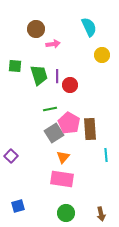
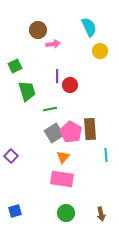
brown circle: moved 2 px right, 1 px down
yellow circle: moved 2 px left, 4 px up
green square: rotated 32 degrees counterclockwise
green trapezoid: moved 12 px left, 16 px down
pink pentagon: moved 2 px right, 9 px down
blue square: moved 3 px left, 5 px down
